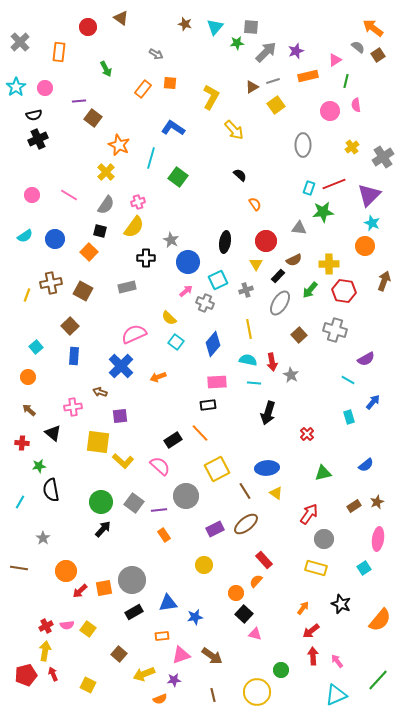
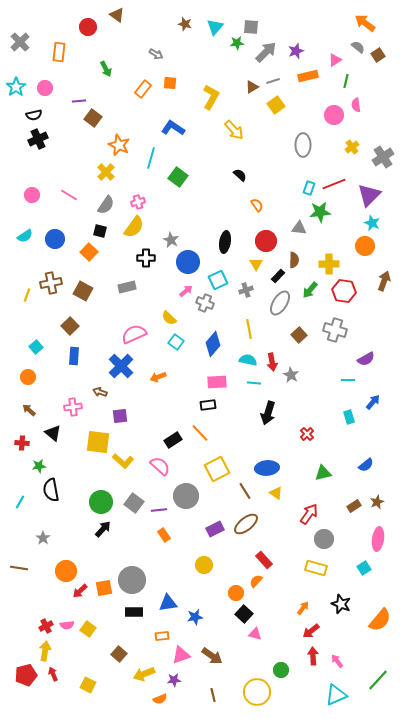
brown triangle at (121, 18): moved 4 px left, 3 px up
orange arrow at (373, 28): moved 8 px left, 5 px up
pink circle at (330, 111): moved 4 px right, 4 px down
orange semicircle at (255, 204): moved 2 px right, 1 px down
green star at (323, 212): moved 3 px left
brown semicircle at (294, 260): rotated 63 degrees counterclockwise
cyan line at (348, 380): rotated 32 degrees counterclockwise
black rectangle at (134, 612): rotated 30 degrees clockwise
